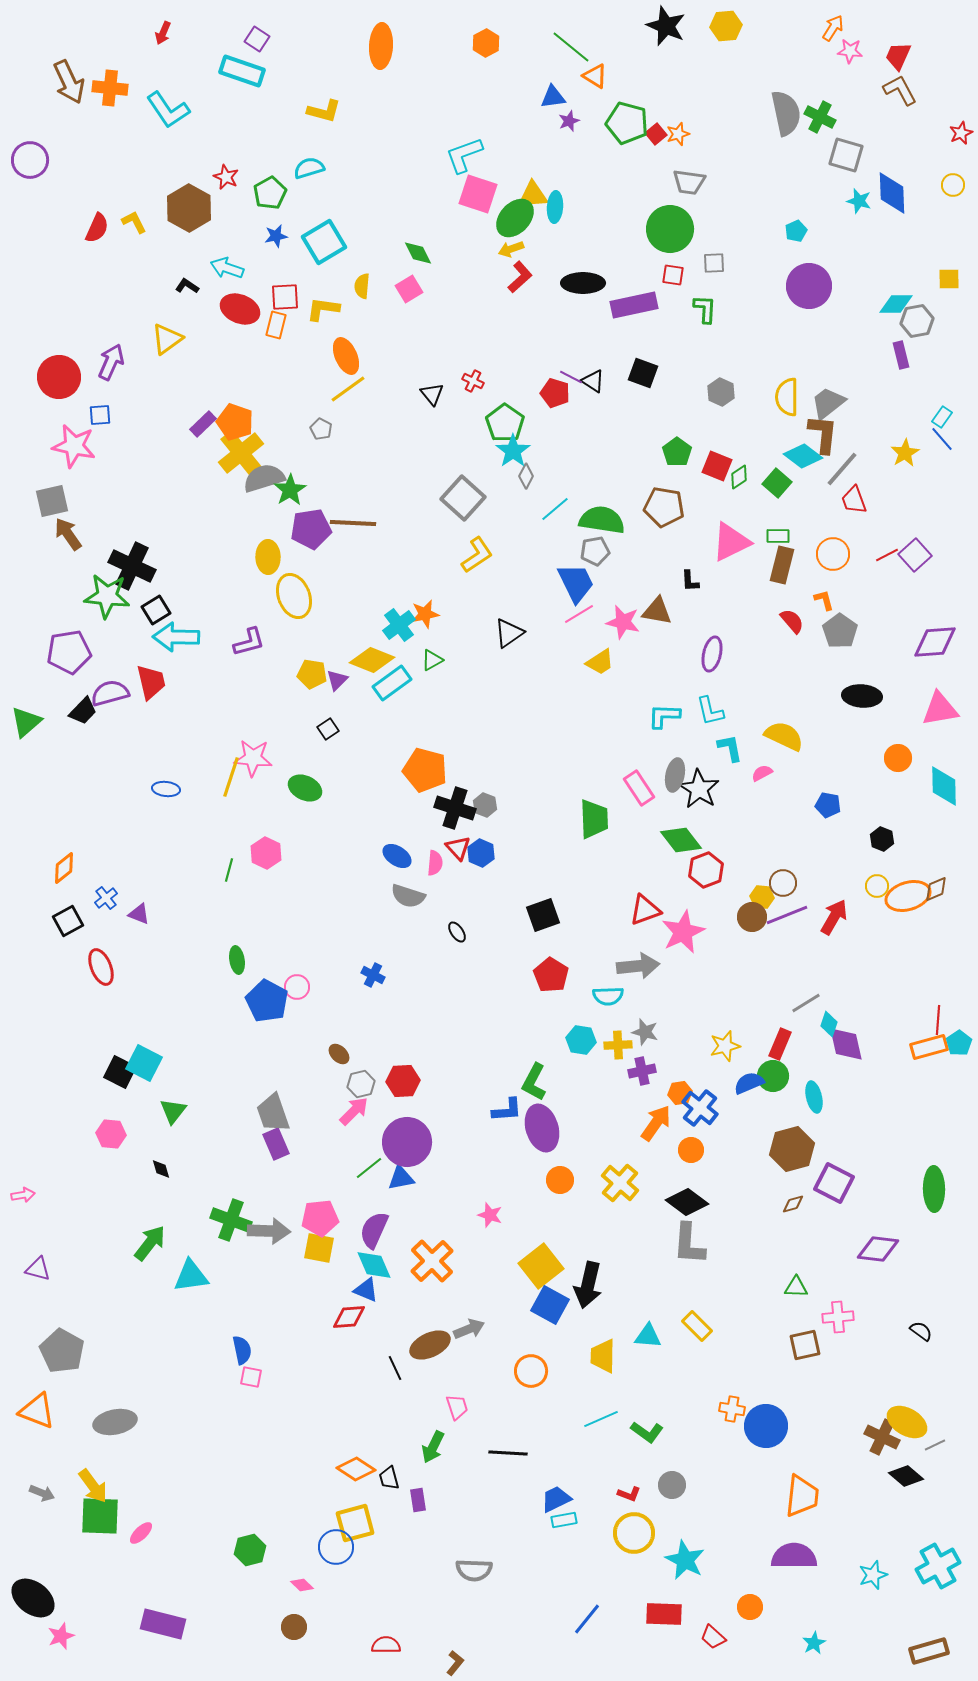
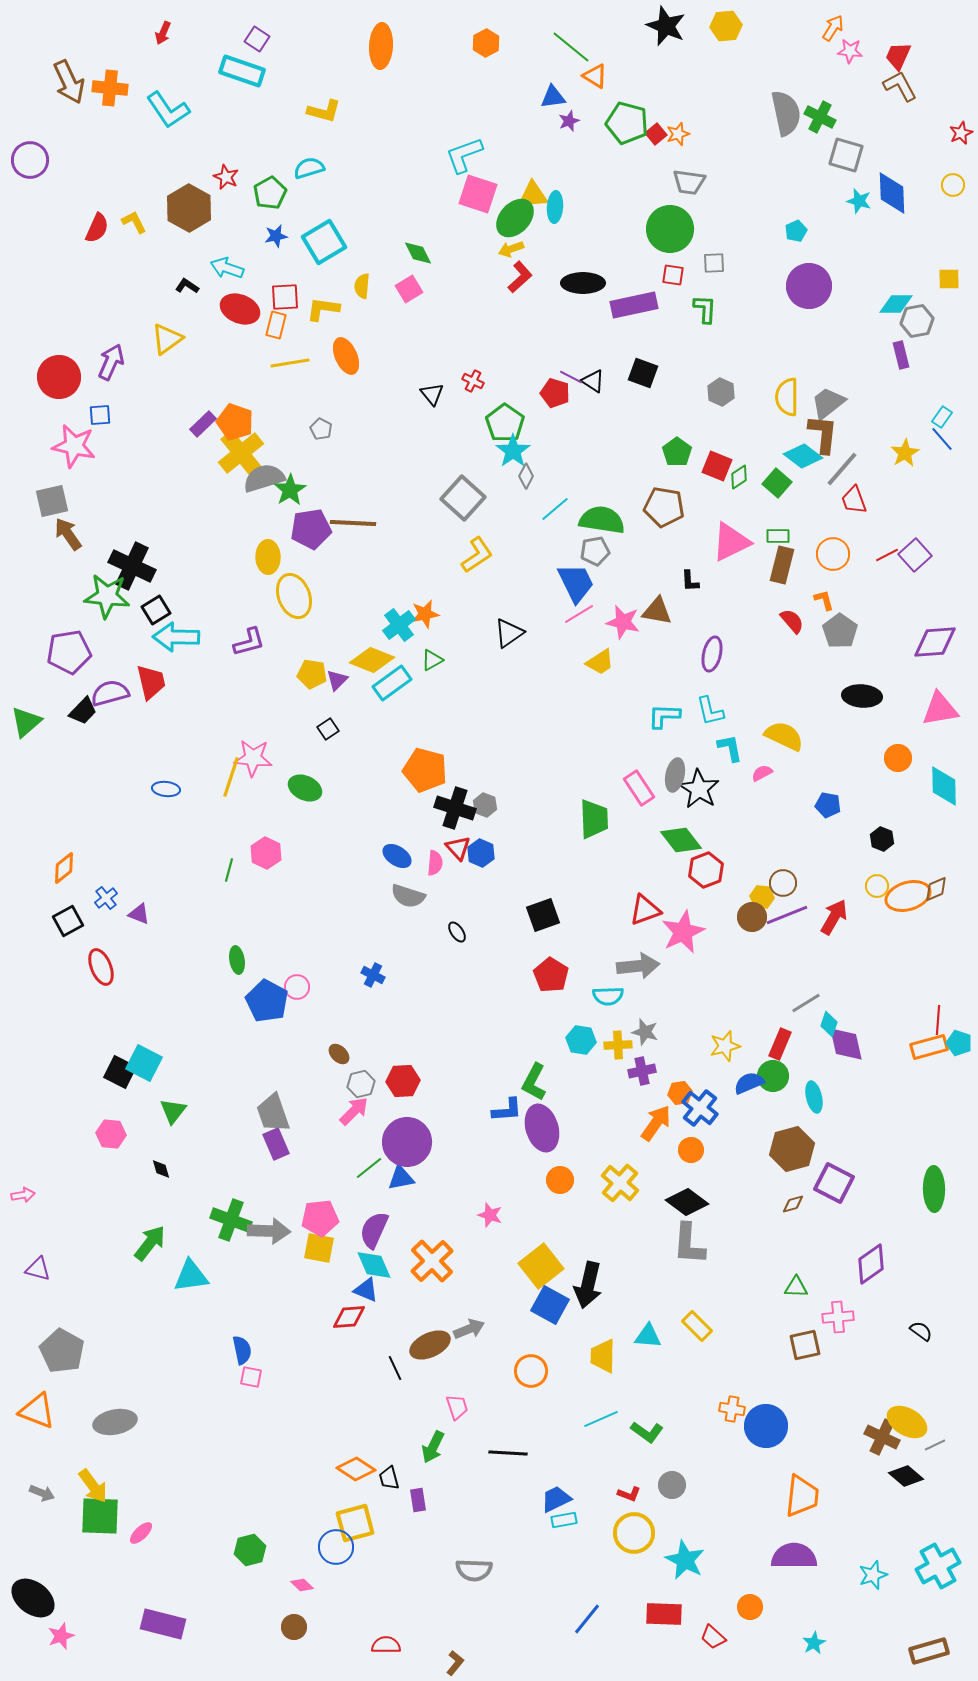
brown L-shape at (900, 90): moved 4 px up
yellow line at (348, 389): moved 58 px left, 26 px up; rotated 27 degrees clockwise
cyan pentagon at (959, 1043): rotated 20 degrees counterclockwise
purple diamond at (878, 1249): moved 7 px left, 15 px down; rotated 42 degrees counterclockwise
